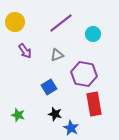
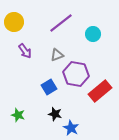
yellow circle: moved 1 px left
purple hexagon: moved 8 px left
red rectangle: moved 6 px right, 13 px up; rotated 60 degrees clockwise
